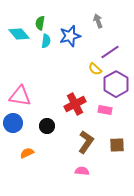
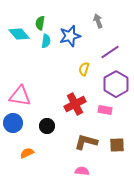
yellow semicircle: moved 11 px left; rotated 64 degrees clockwise
brown L-shape: rotated 110 degrees counterclockwise
